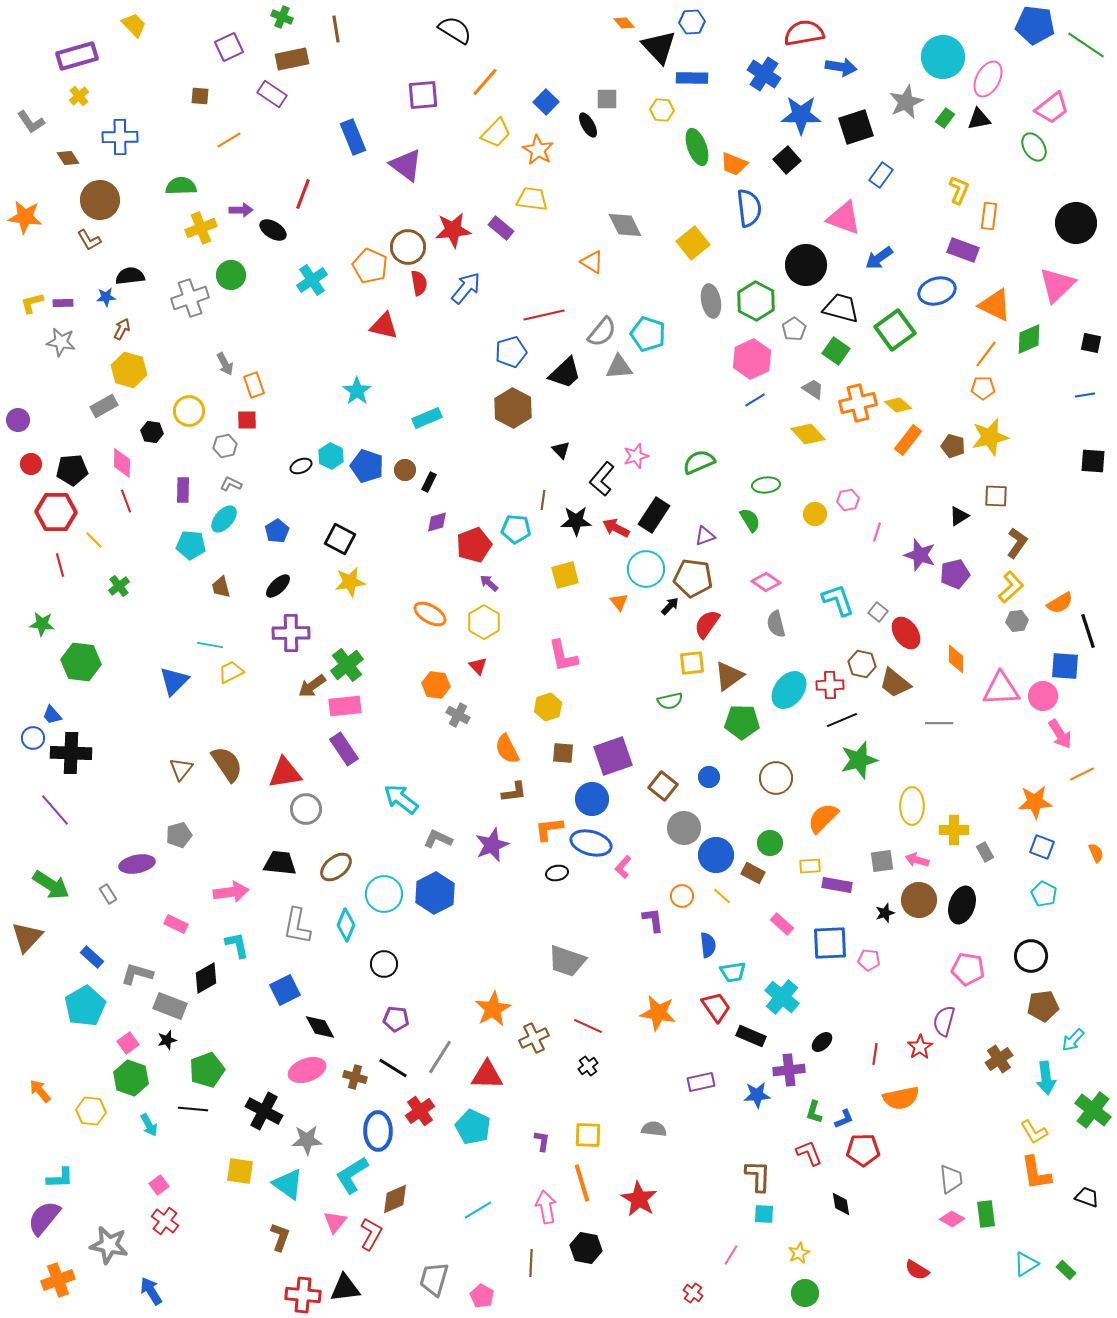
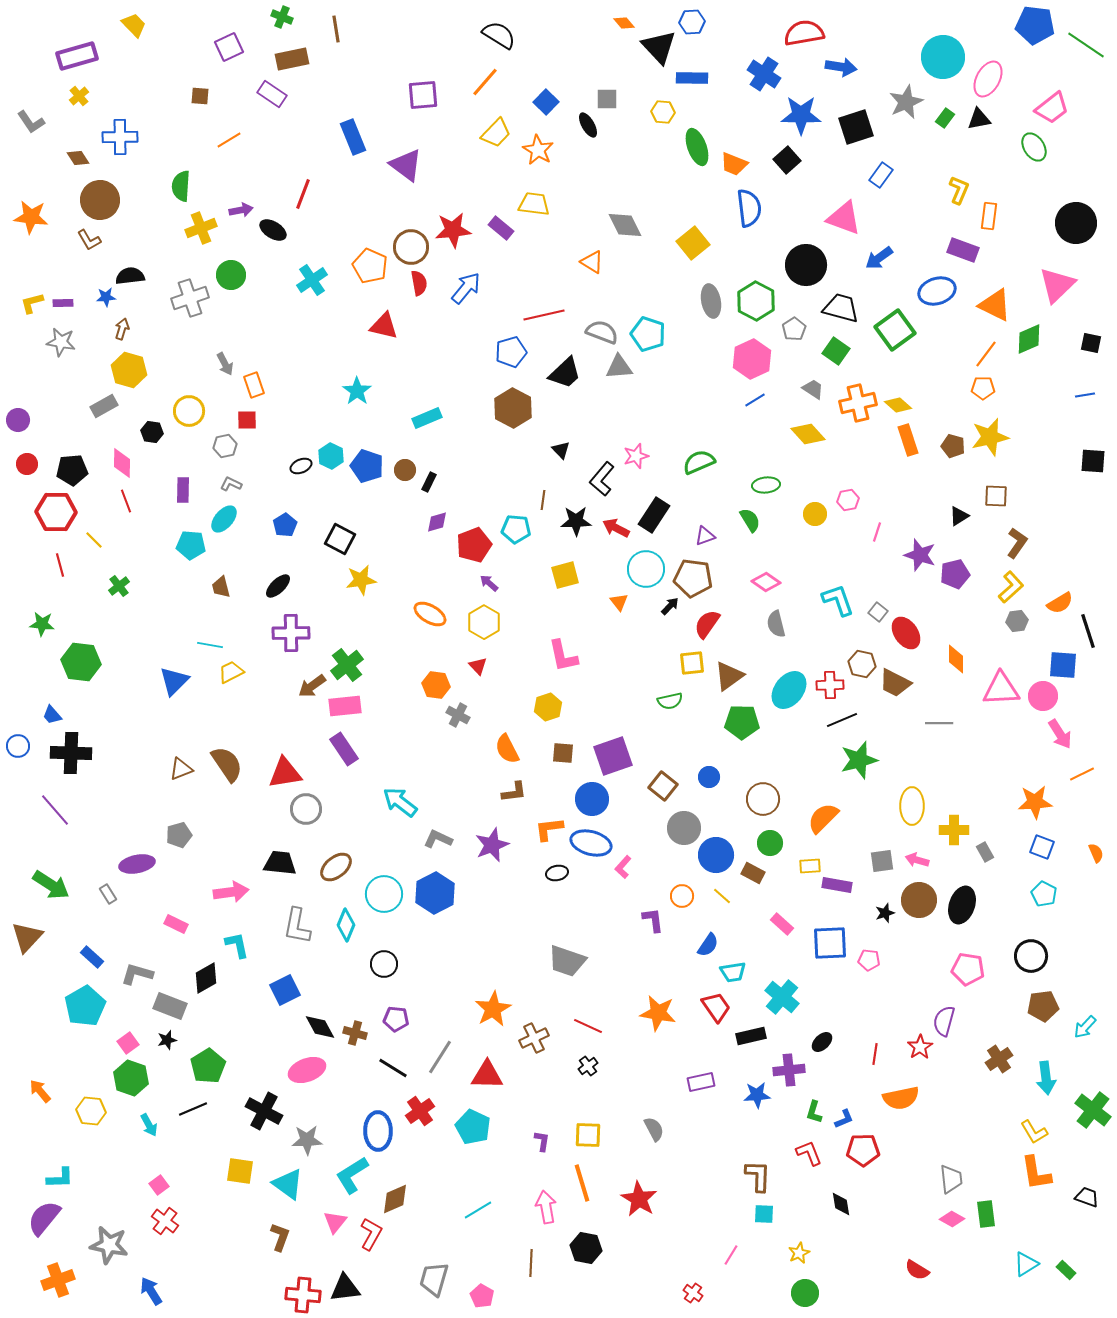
black semicircle at (455, 30): moved 44 px right, 5 px down
yellow hexagon at (662, 110): moved 1 px right, 2 px down
brown diamond at (68, 158): moved 10 px right
green semicircle at (181, 186): rotated 84 degrees counterclockwise
yellow trapezoid at (532, 199): moved 2 px right, 5 px down
purple arrow at (241, 210): rotated 10 degrees counterclockwise
orange star at (25, 217): moved 6 px right
brown circle at (408, 247): moved 3 px right
brown arrow at (122, 329): rotated 10 degrees counterclockwise
gray semicircle at (602, 332): rotated 108 degrees counterclockwise
orange rectangle at (908, 440): rotated 56 degrees counterclockwise
red circle at (31, 464): moved 4 px left
blue pentagon at (277, 531): moved 8 px right, 6 px up
yellow star at (350, 582): moved 11 px right, 2 px up
blue square at (1065, 666): moved 2 px left, 1 px up
brown trapezoid at (895, 683): rotated 12 degrees counterclockwise
blue circle at (33, 738): moved 15 px left, 8 px down
brown triangle at (181, 769): rotated 30 degrees clockwise
brown circle at (776, 778): moved 13 px left, 21 px down
cyan arrow at (401, 799): moved 1 px left, 3 px down
blue semicircle at (708, 945): rotated 40 degrees clockwise
black rectangle at (751, 1036): rotated 36 degrees counterclockwise
cyan arrow at (1073, 1040): moved 12 px right, 13 px up
green pentagon at (207, 1070): moved 1 px right, 4 px up; rotated 12 degrees counterclockwise
brown cross at (355, 1077): moved 44 px up
black line at (193, 1109): rotated 28 degrees counterclockwise
gray semicircle at (654, 1129): rotated 55 degrees clockwise
